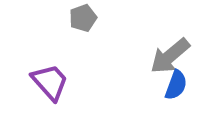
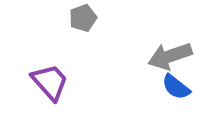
gray arrow: rotated 21 degrees clockwise
blue semicircle: moved 2 px down; rotated 108 degrees clockwise
